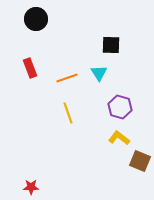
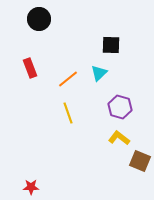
black circle: moved 3 px right
cyan triangle: rotated 18 degrees clockwise
orange line: moved 1 px right, 1 px down; rotated 20 degrees counterclockwise
